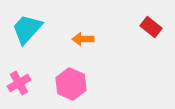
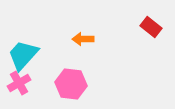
cyan trapezoid: moved 4 px left, 26 px down
pink hexagon: rotated 16 degrees counterclockwise
